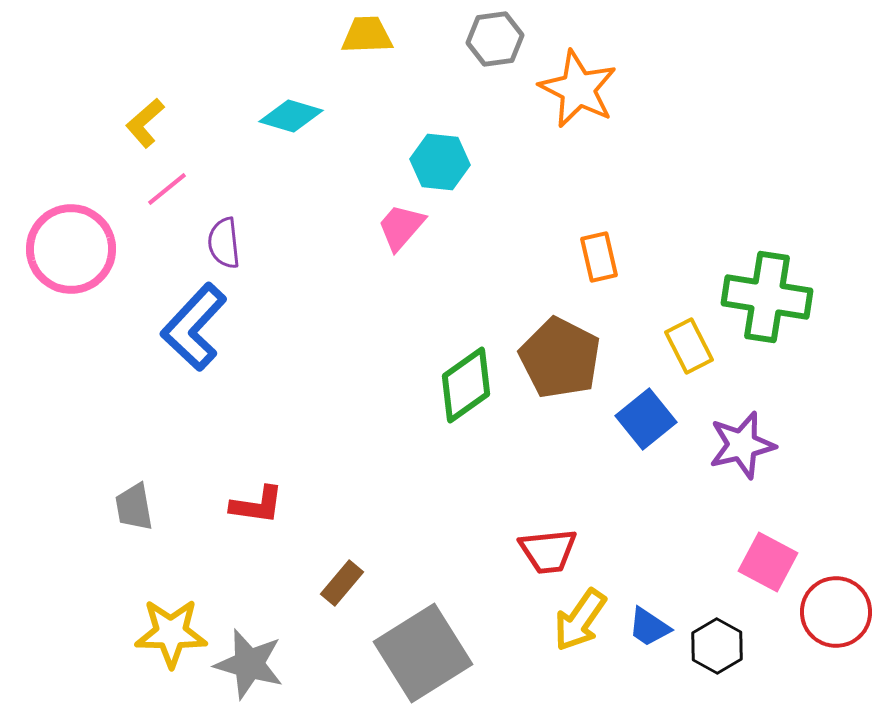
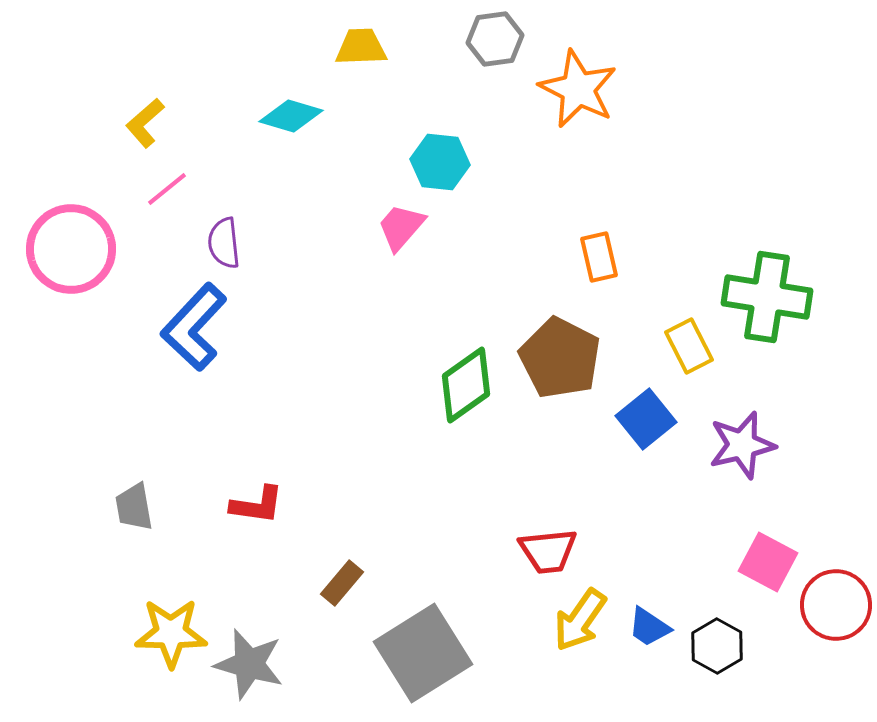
yellow trapezoid: moved 6 px left, 12 px down
red circle: moved 7 px up
